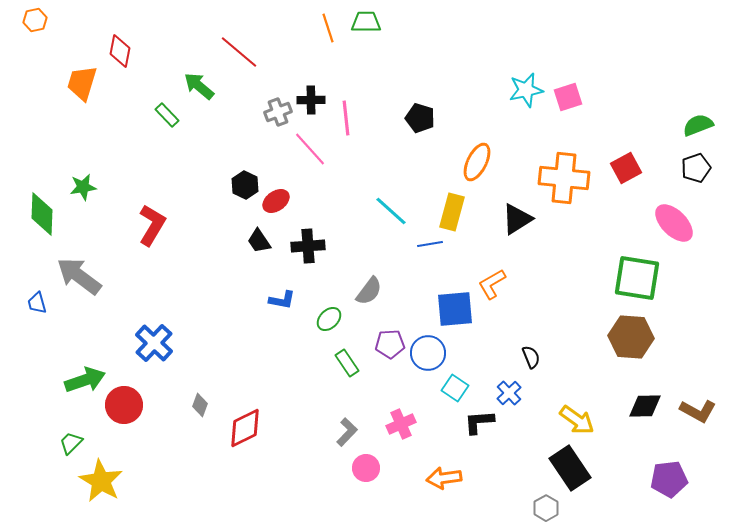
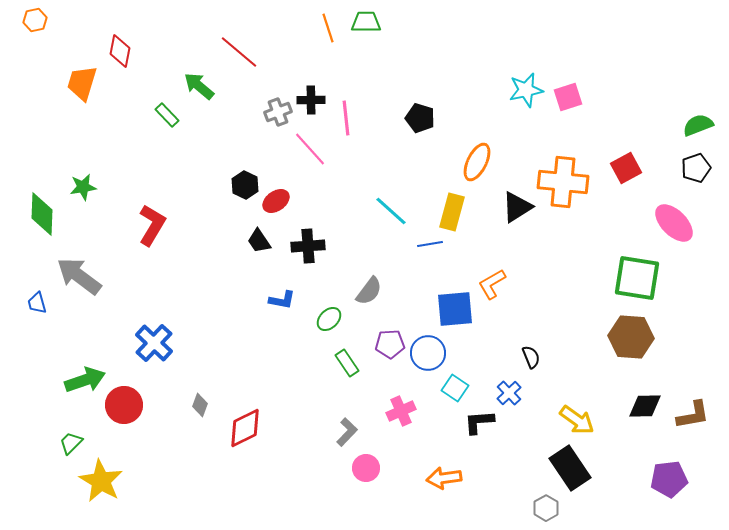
orange cross at (564, 178): moved 1 px left, 4 px down
black triangle at (517, 219): moved 12 px up
brown L-shape at (698, 411): moved 5 px left, 4 px down; rotated 39 degrees counterclockwise
pink cross at (401, 424): moved 13 px up
